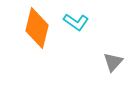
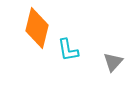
cyan L-shape: moved 8 px left, 28 px down; rotated 45 degrees clockwise
